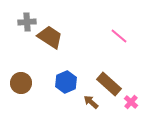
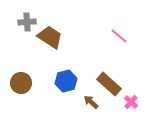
blue hexagon: moved 1 px up; rotated 10 degrees clockwise
